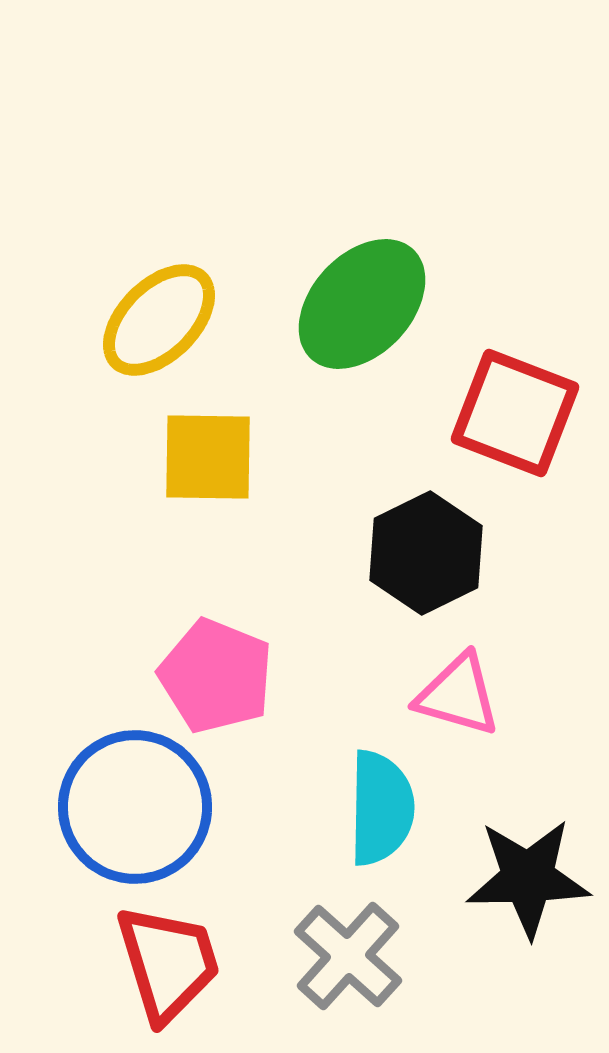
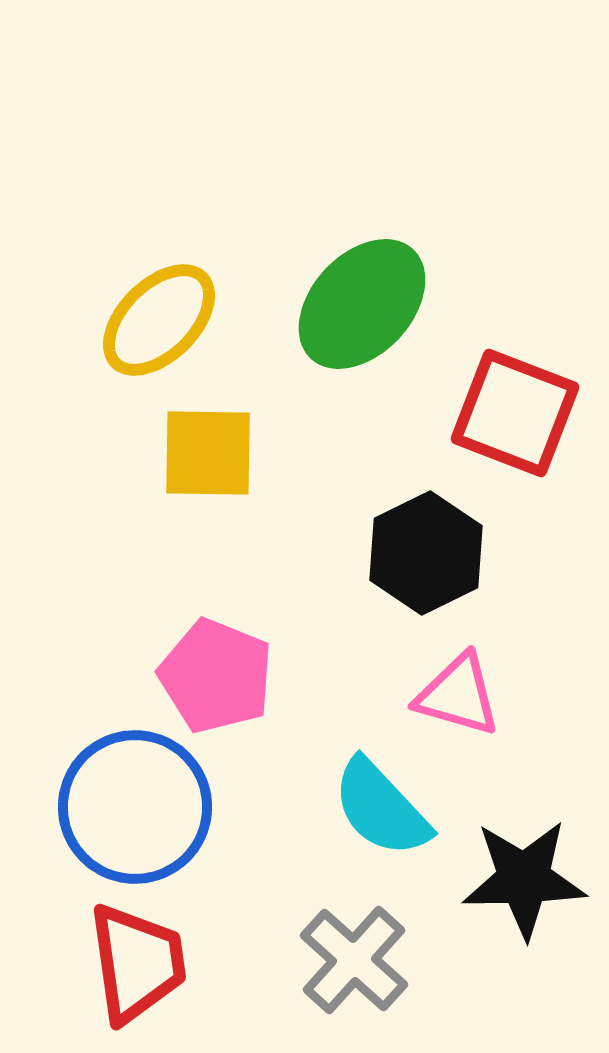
yellow square: moved 4 px up
cyan semicircle: rotated 136 degrees clockwise
black star: moved 4 px left, 1 px down
gray cross: moved 6 px right, 4 px down
red trapezoid: moved 31 px left; rotated 9 degrees clockwise
